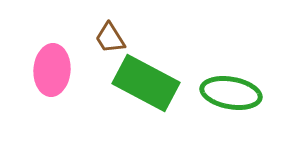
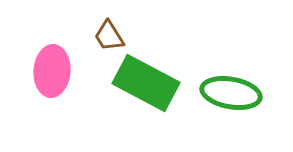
brown trapezoid: moved 1 px left, 2 px up
pink ellipse: moved 1 px down
